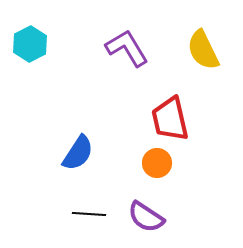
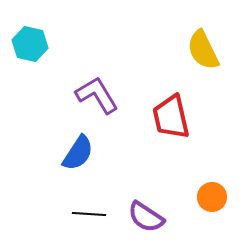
cyan hexagon: rotated 20 degrees counterclockwise
purple L-shape: moved 30 px left, 47 px down
red trapezoid: moved 1 px right, 2 px up
orange circle: moved 55 px right, 34 px down
